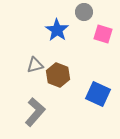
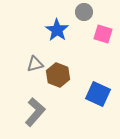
gray triangle: moved 1 px up
